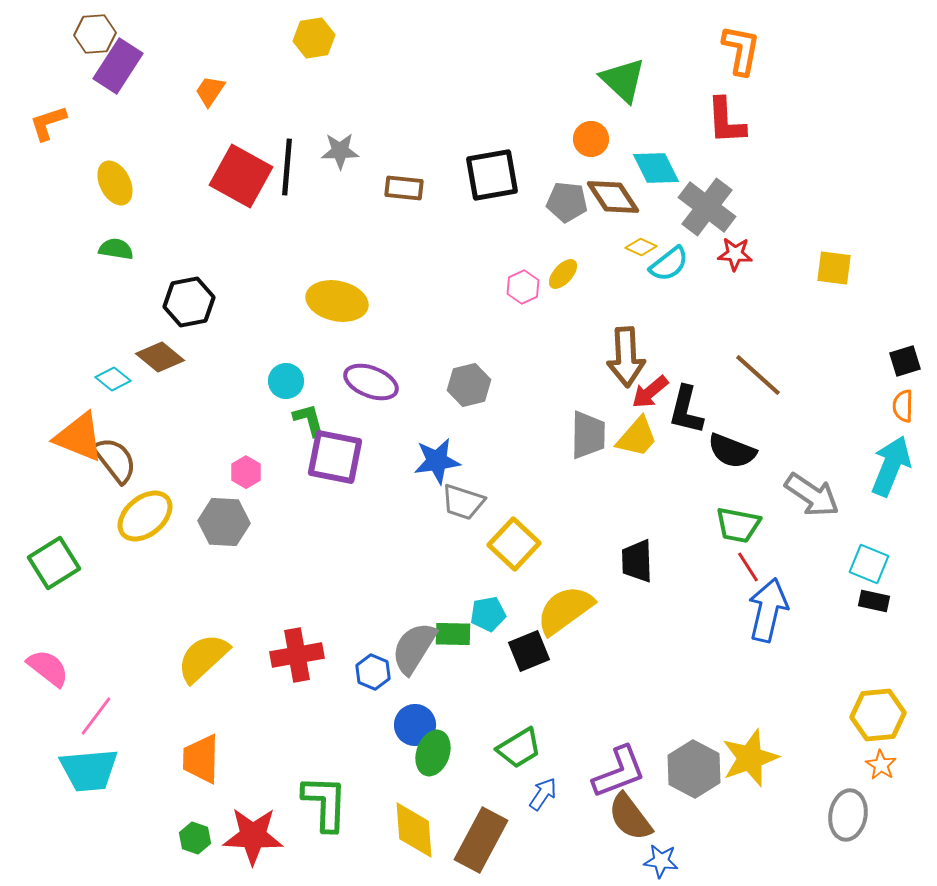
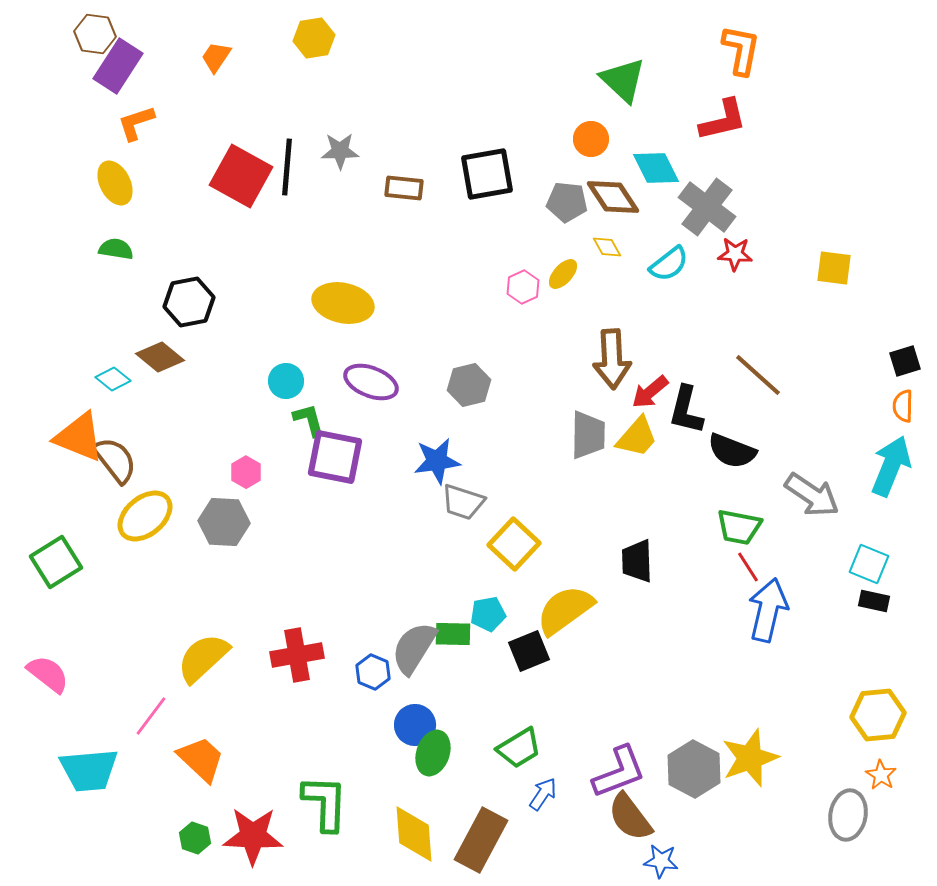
brown hexagon at (95, 34): rotated 12 degrees clockwise
orange trapezoid at (210, 91): moved 6 px right, 34 px up
red L-shape at (726, 121): moved 3 px left, 1 px up; rotated 100 degrees counterclockwise
orange L-shape at (48, 123): moved 88 px right
black square at (492, 175): moved 5 px left, 1 px up
yellow diamond at (641, 247): moved 34 px left; rotated 36 degrees clockwise
yellow ellipse at (337, 301): moved 6 px right, 2 px down
brown arrow at (626, 357): moved 14 px left, 2 px down
green trapezoid at (738, 525): moved 1 px right, 2 px down
green square at (54, 563): moved 2 px right, 1 px up
pink semicircle at (48, 668): moved 6 px down
pink line at (96, 716): moved 55 px right
orange trapezoid at (201, 759): rotated 132 degrees clockwise
orange star at (881, 765): moved 10 px down
yellow diamond at (414, 830): moved 4 px down
